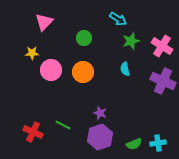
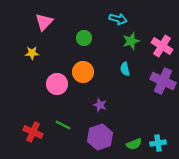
cyan arrow: rotated 18 degrees counterclockwise
pink circle: moved 6 px right, 14 px down
purple star: moved 8 px up
